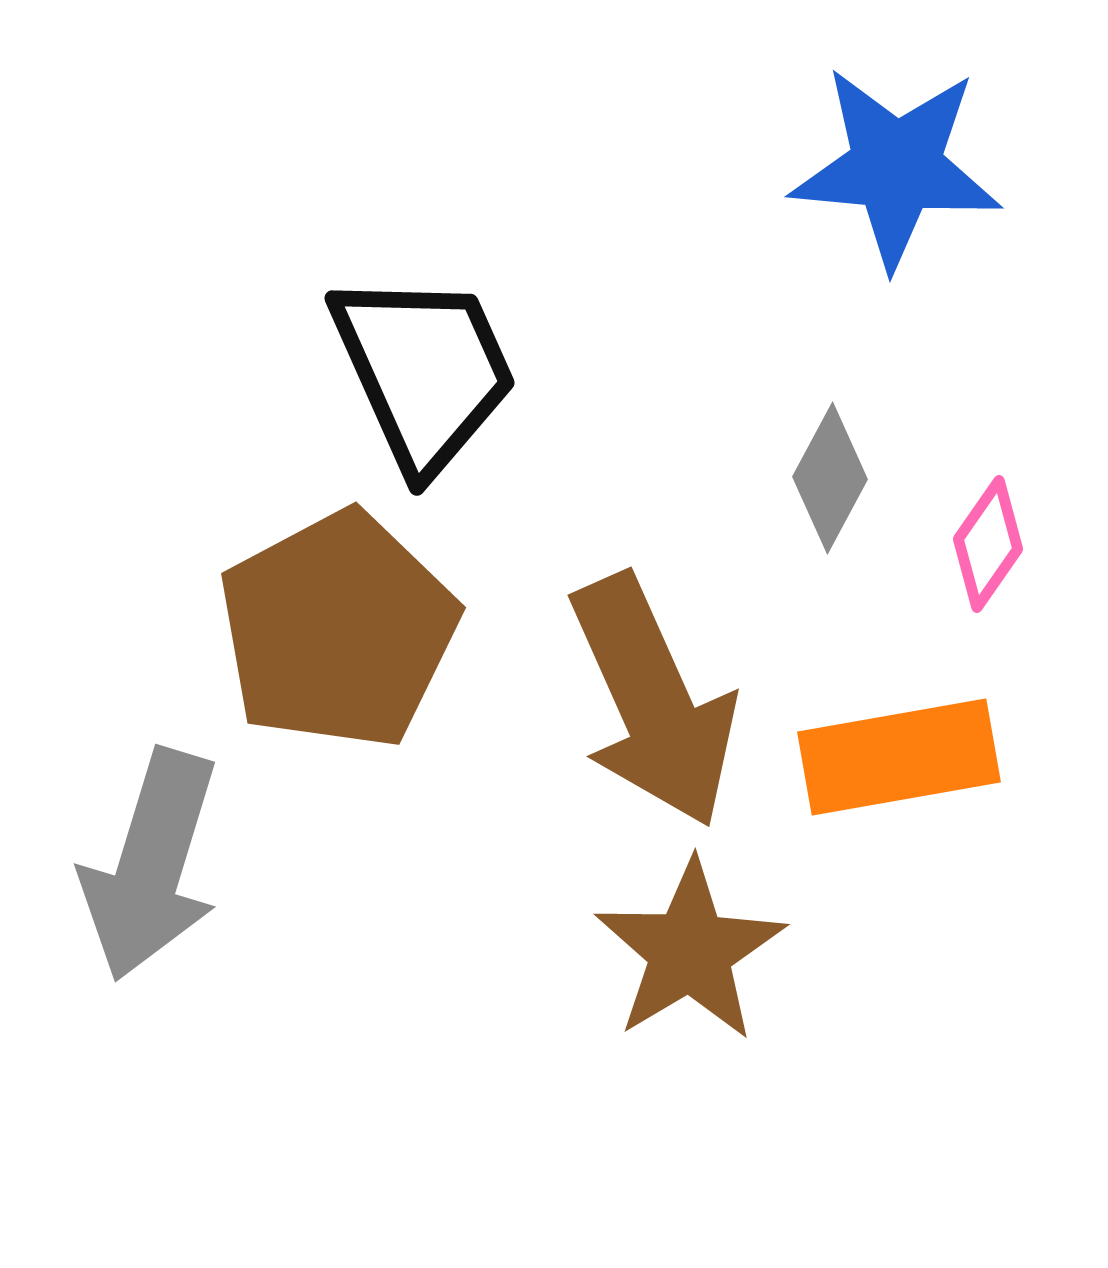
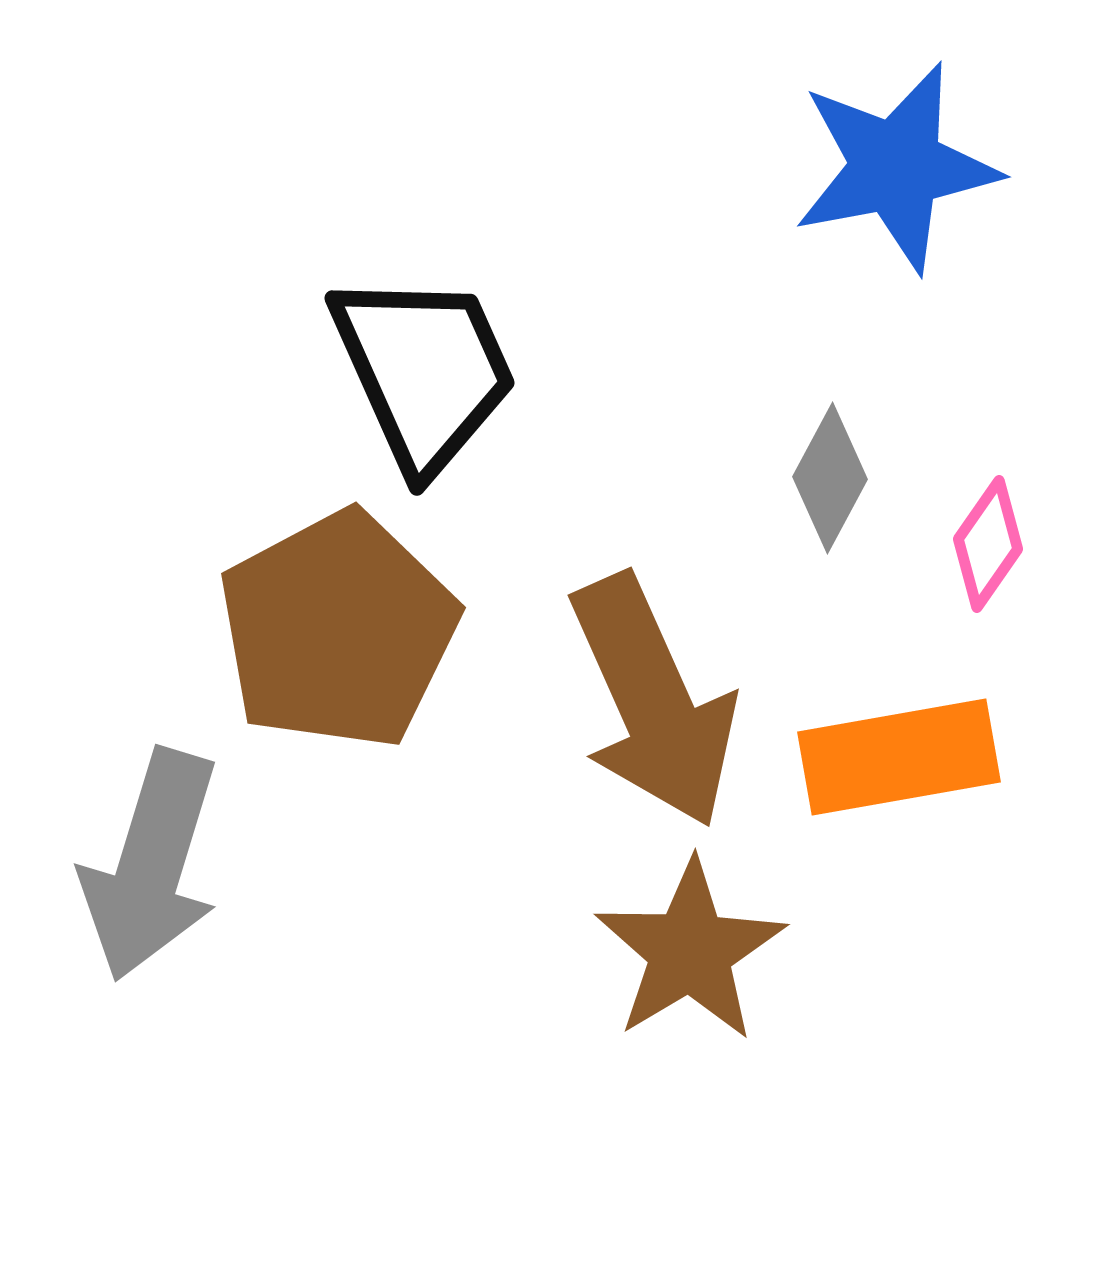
blue star: rotated 16 degrees counterclockwise
